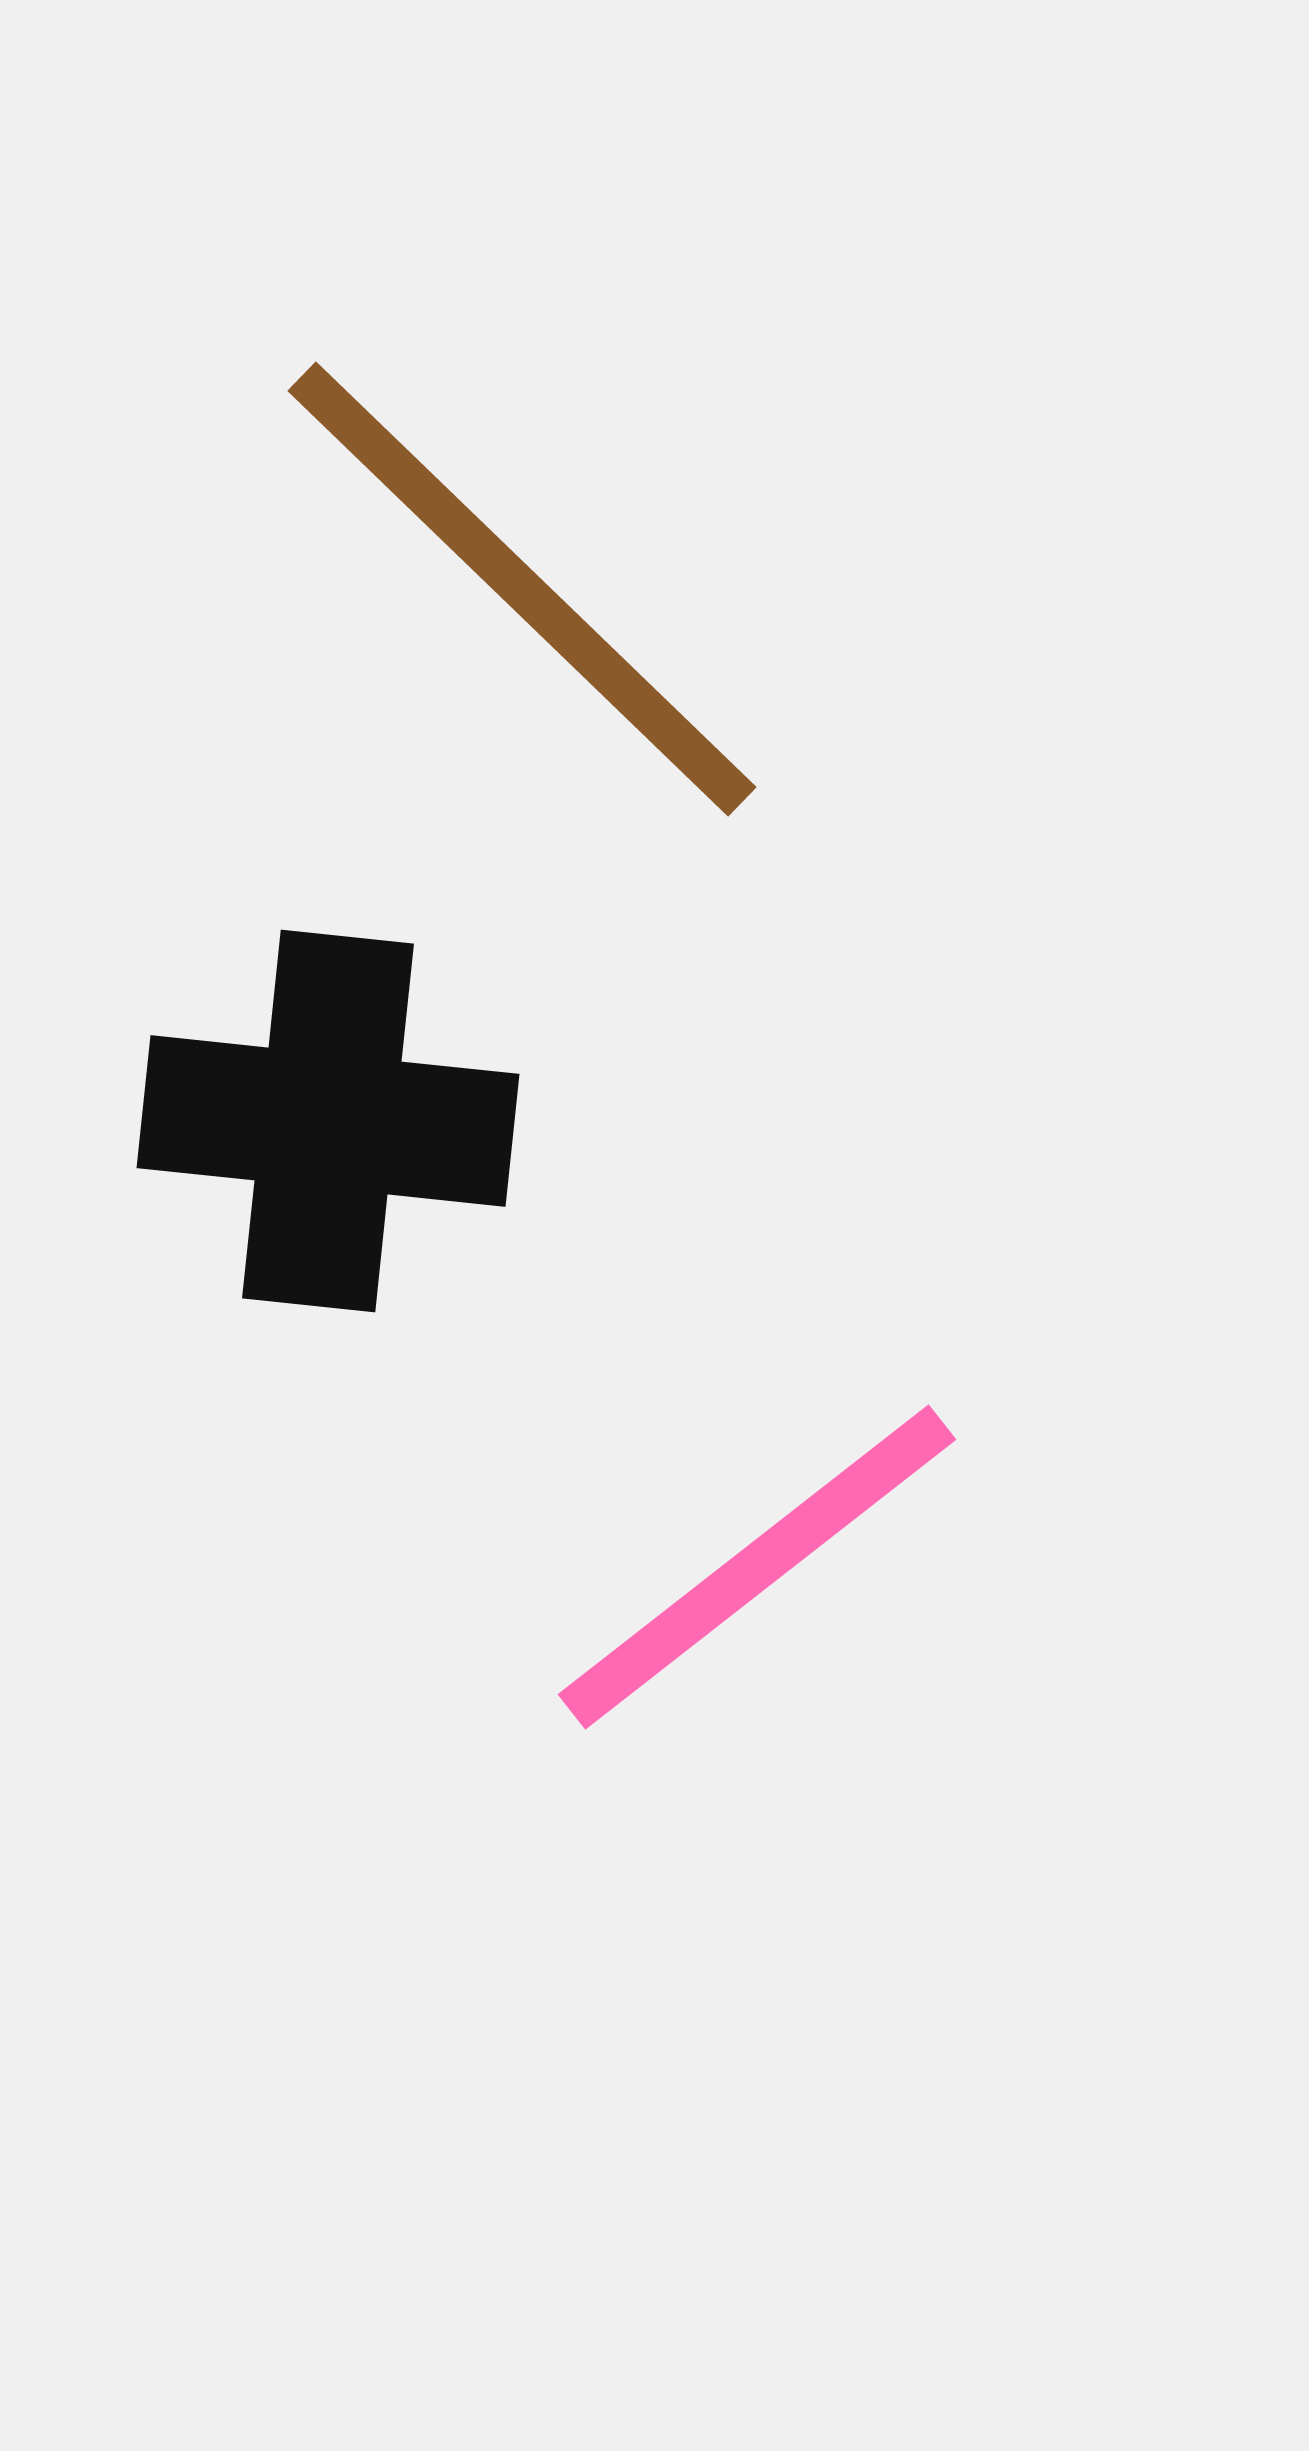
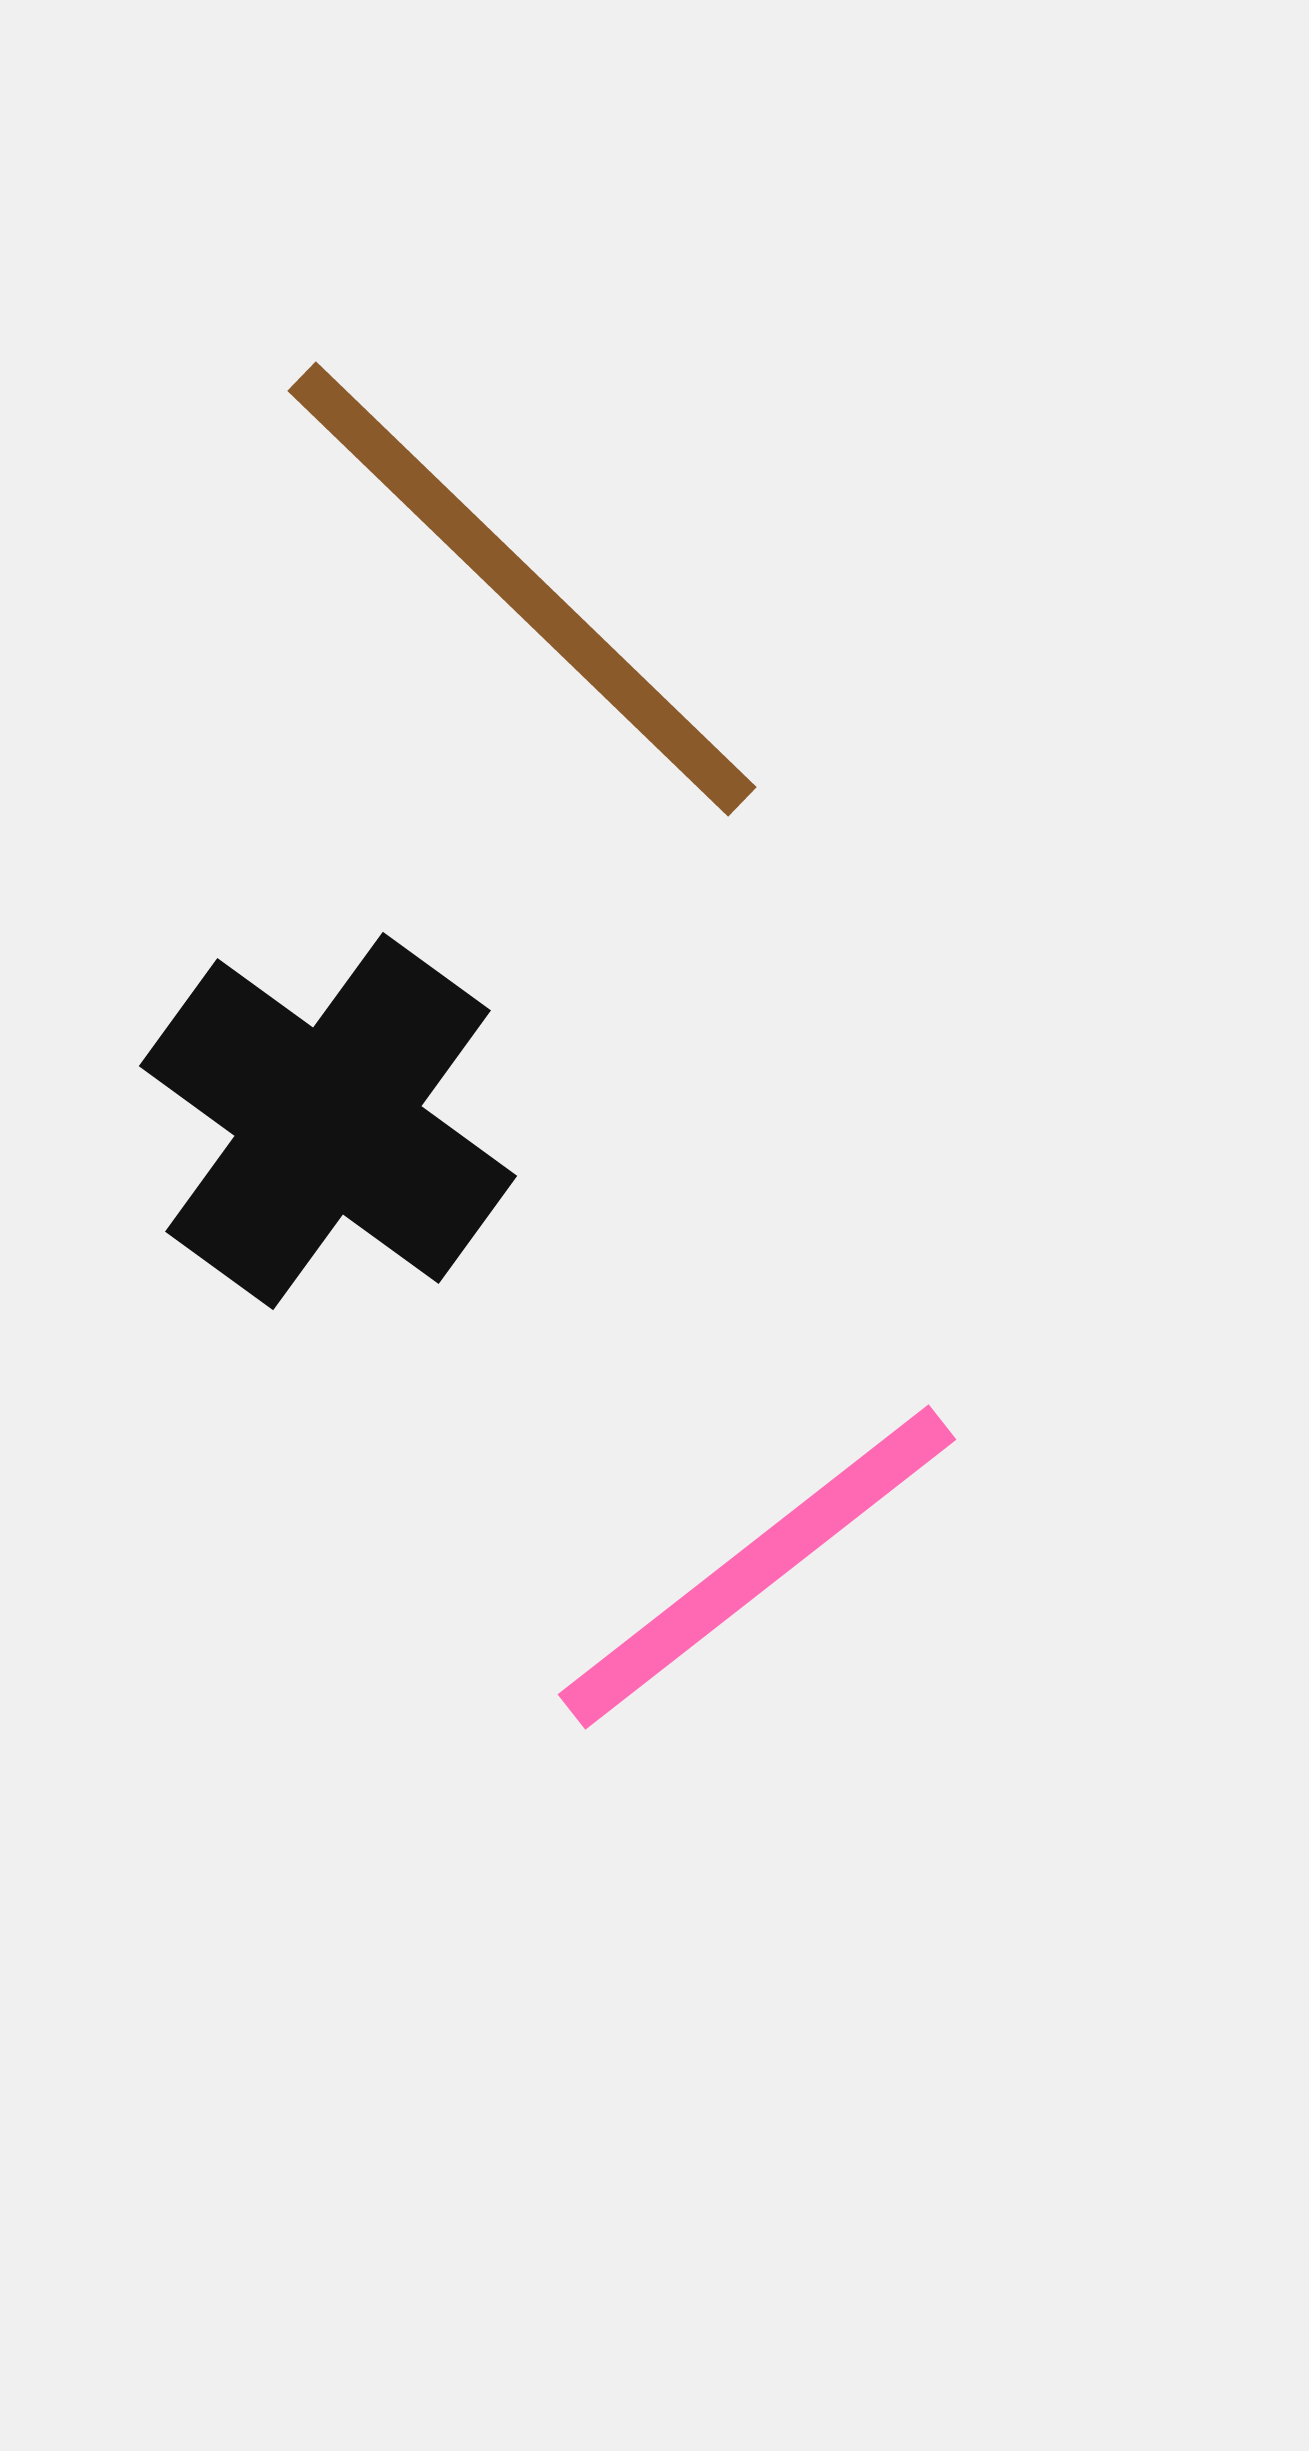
black cross: rotated 30 degrees clockwise
